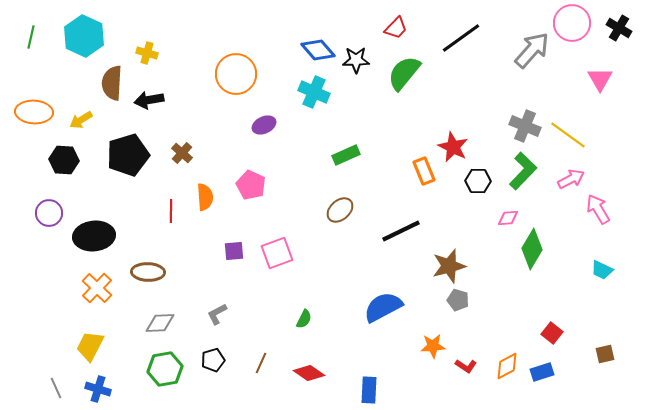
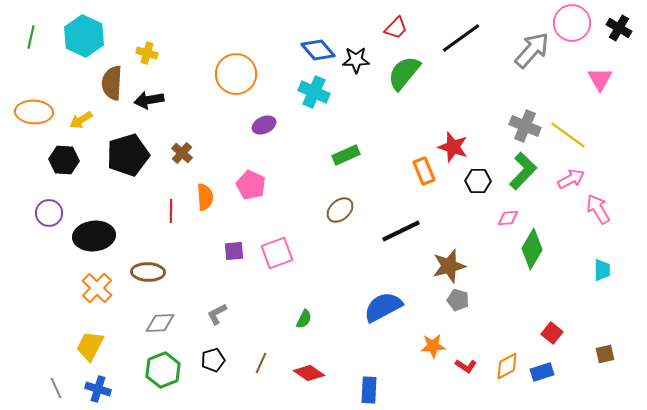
red star at (453, 147): rotated 8 degrees counterclockwise
cyan trapezoid at (602, 270): rotated 115 degrees counterclockwise
green hexagon at (165, 369): moved 2 px left, 1 px down; rotated 12 degrees counterclockwise
